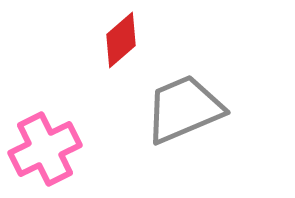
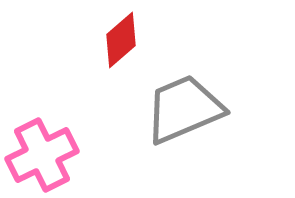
pink cross: moved 3 px left, 6 px down
